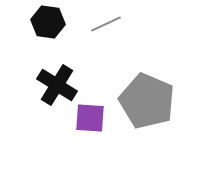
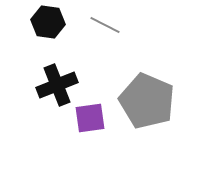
gray line: moved 1 px left, 1 px down; rotated 52 degrees clockwise
black cross: rotated 36 degrees clockwise
purple square: rotated 12 degrees counterclockwise
